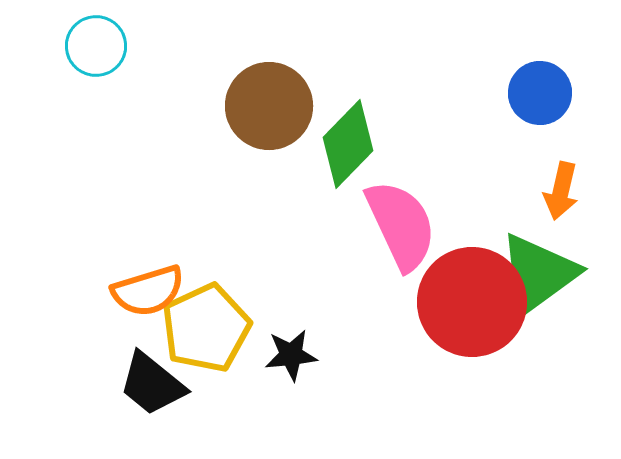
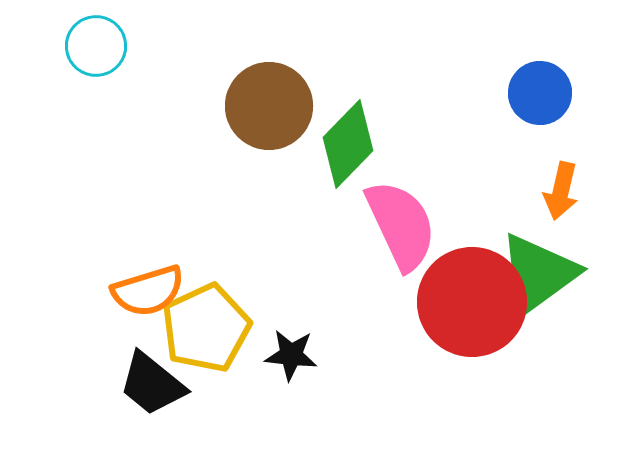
black star: rotated 12 degrees clockwise
